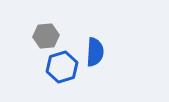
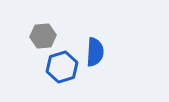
gray hexagon: moved 3 px left
